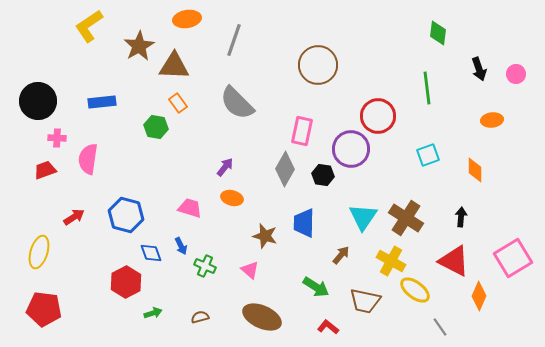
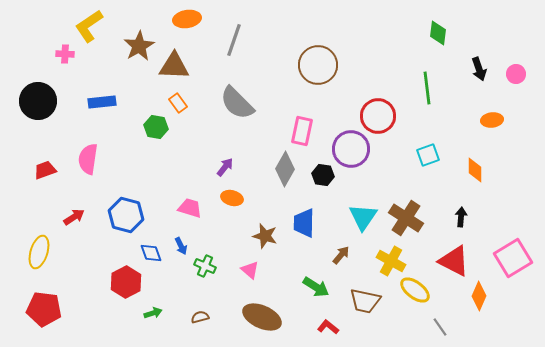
pink cross at (57, 138): moved 8 px right, 84 px up
